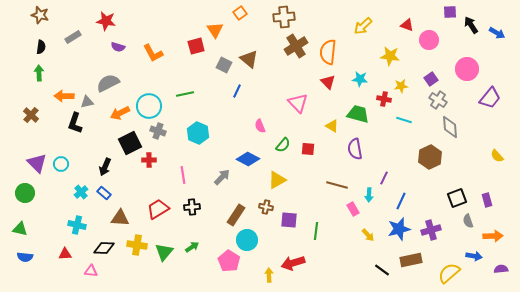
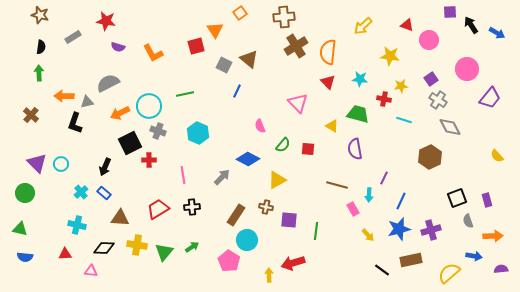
gray diamond at (450, 127): rotated 25 degrees counterclockwise
